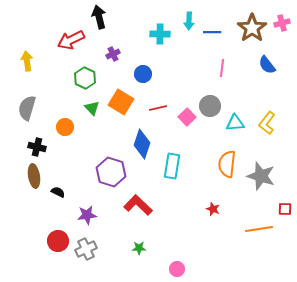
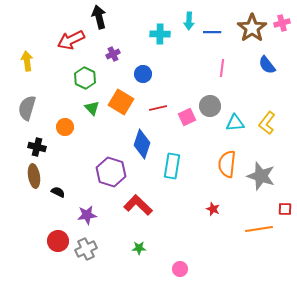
pink square: rotated 18 degrees clockwise
pink circle: moved 3 px right
